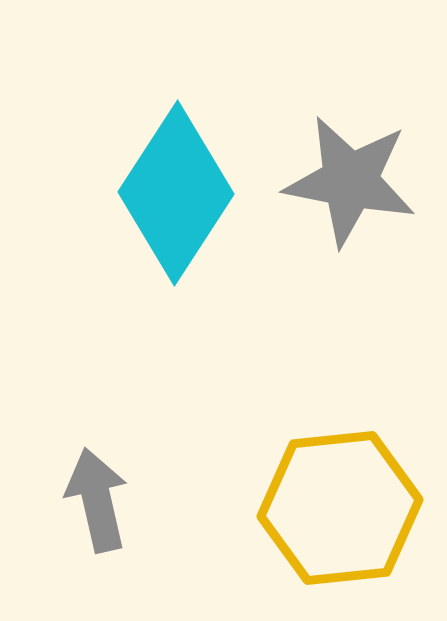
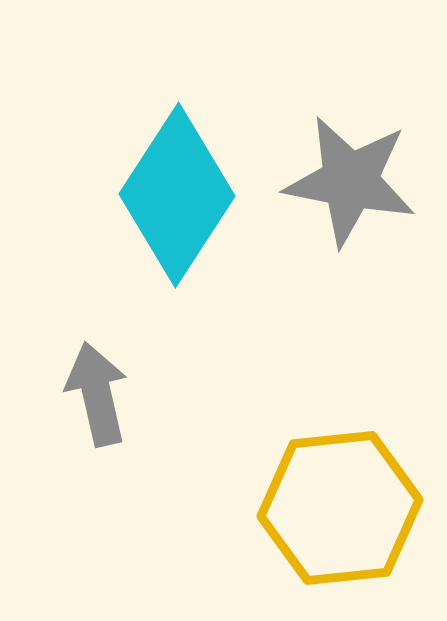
cyan diamond: moved 1 px right, 2 px down
gray arrow: moved 106 px up
